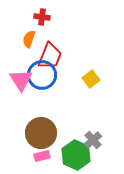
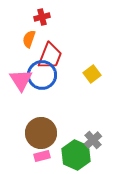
red cross: rotated 21 degrees counterclockwise
yellow square: moved 1 px right, 5 px up
